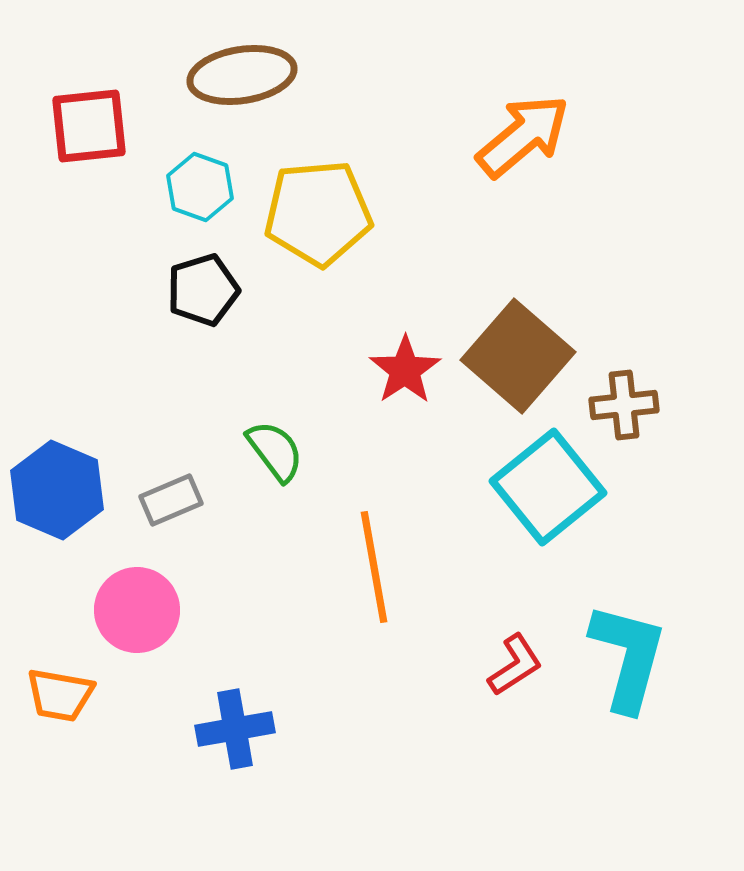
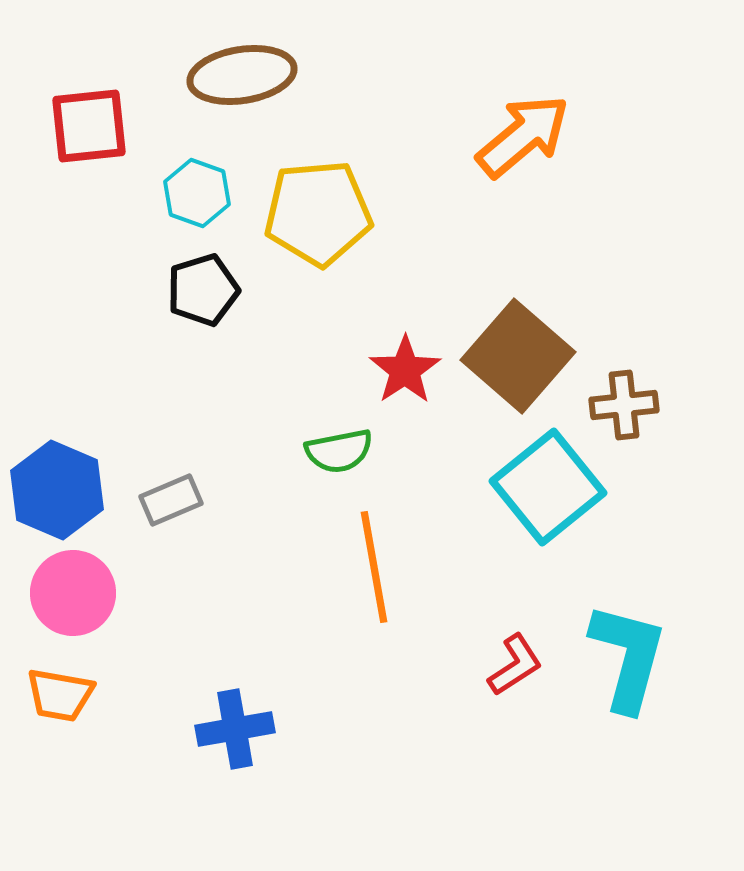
cyan hexagon: moved 3 px left, 6 px down
green semicircle: moved 64 px right; rotated 116 degrees clockwise
pink circle: moved 64 px left, 17 px up
